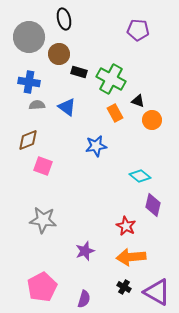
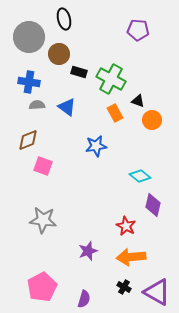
purple star: moved 3 px right
